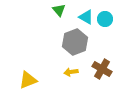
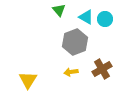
brown cross: rotated 30 degrees clockwise
yellow triangle: rotated 36 degrees counterclockwise
